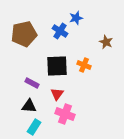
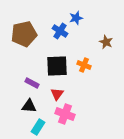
cyan rectangle: moved 4 px right
